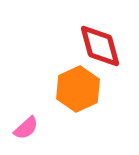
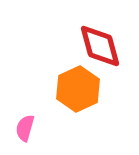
pink semicircle: moved 1 px left; rotated 148 degrees clockwise
